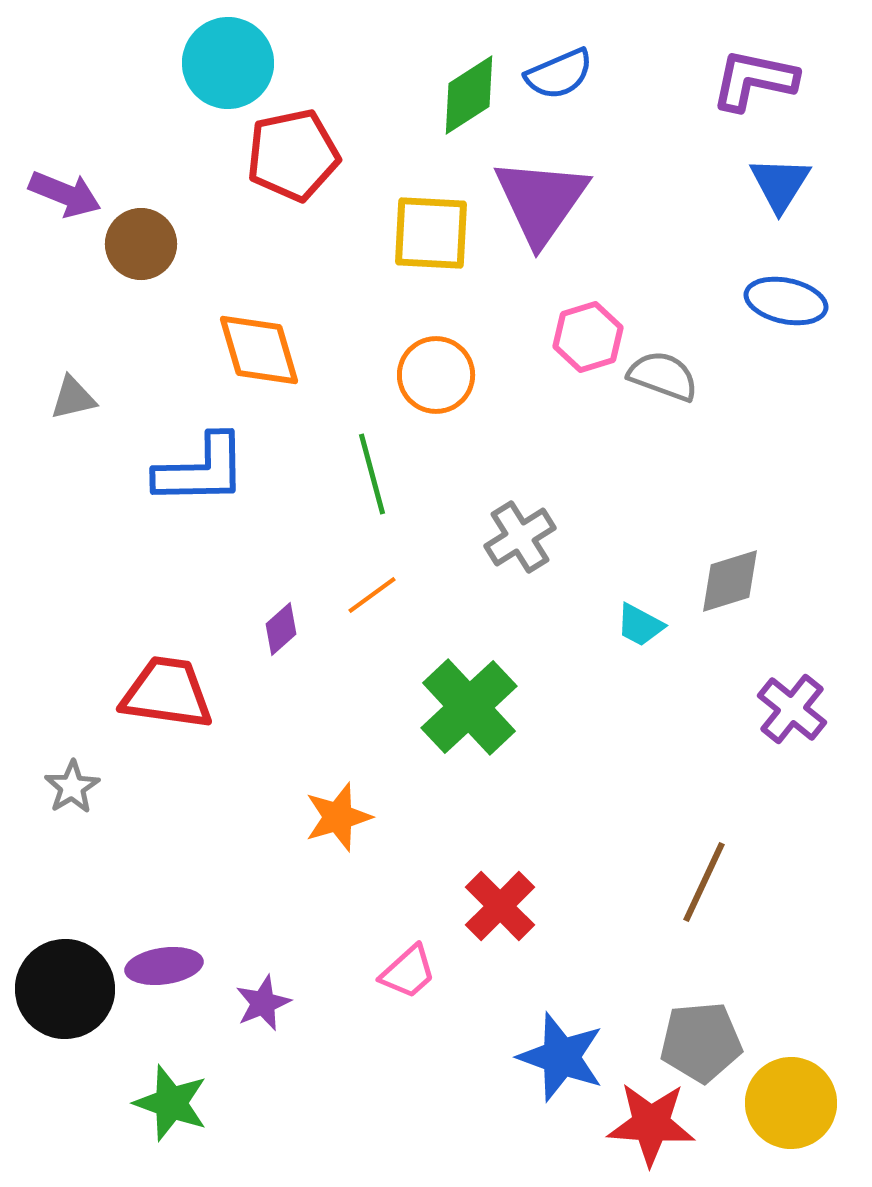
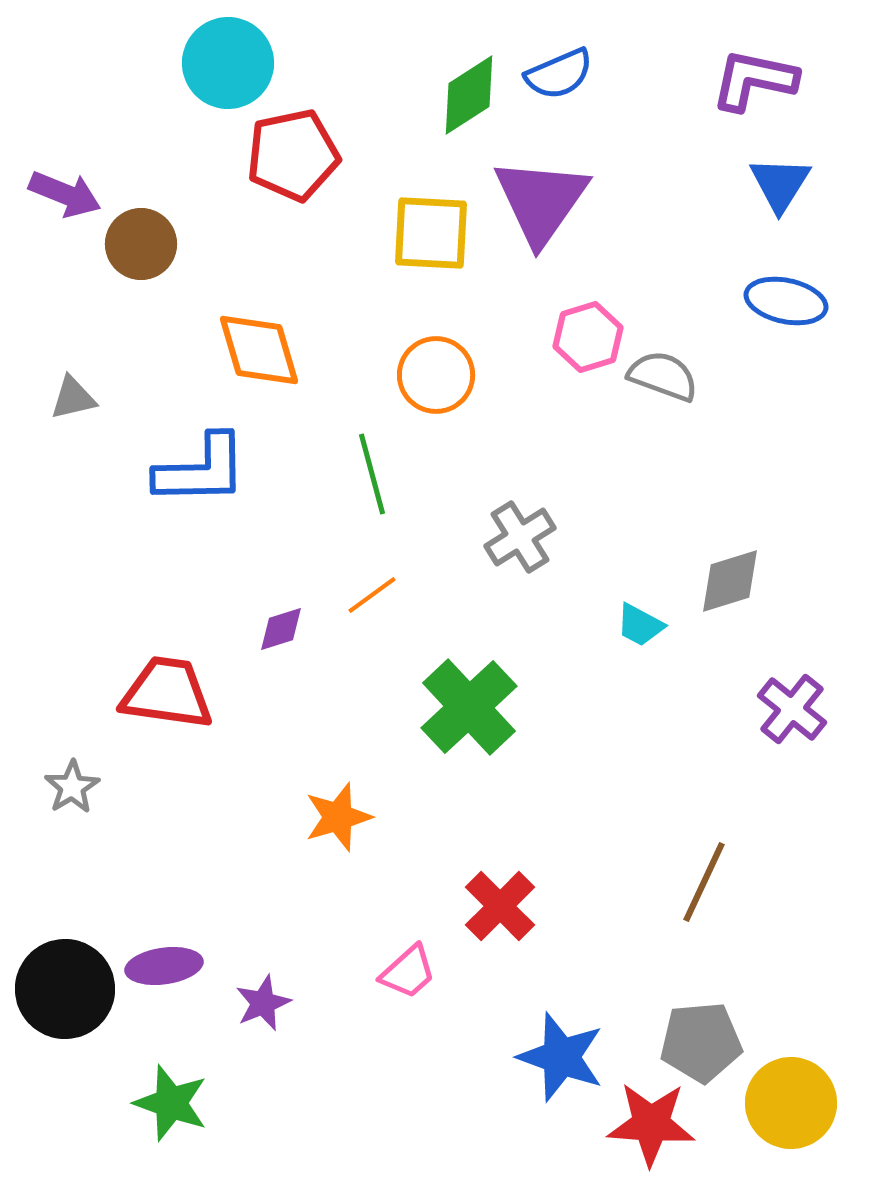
purple diamond: rotated 24 degrees clockwise
